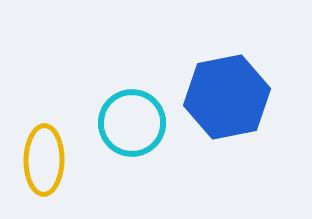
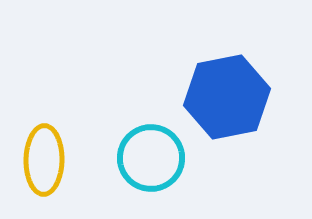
cyan circle: moved 19 px right, 35 px down
